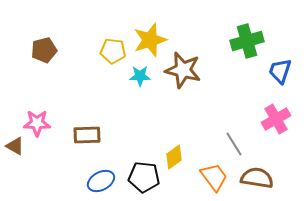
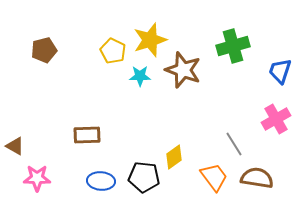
green cross: moved 14 px left, 5 px down
yellow pentagon: rotated 20 degrees clockwise
brown star: rotated 6 degrees clockwise
pink star: moved 55 px down
blue ellipse: rotated 32 degrees clockwise
